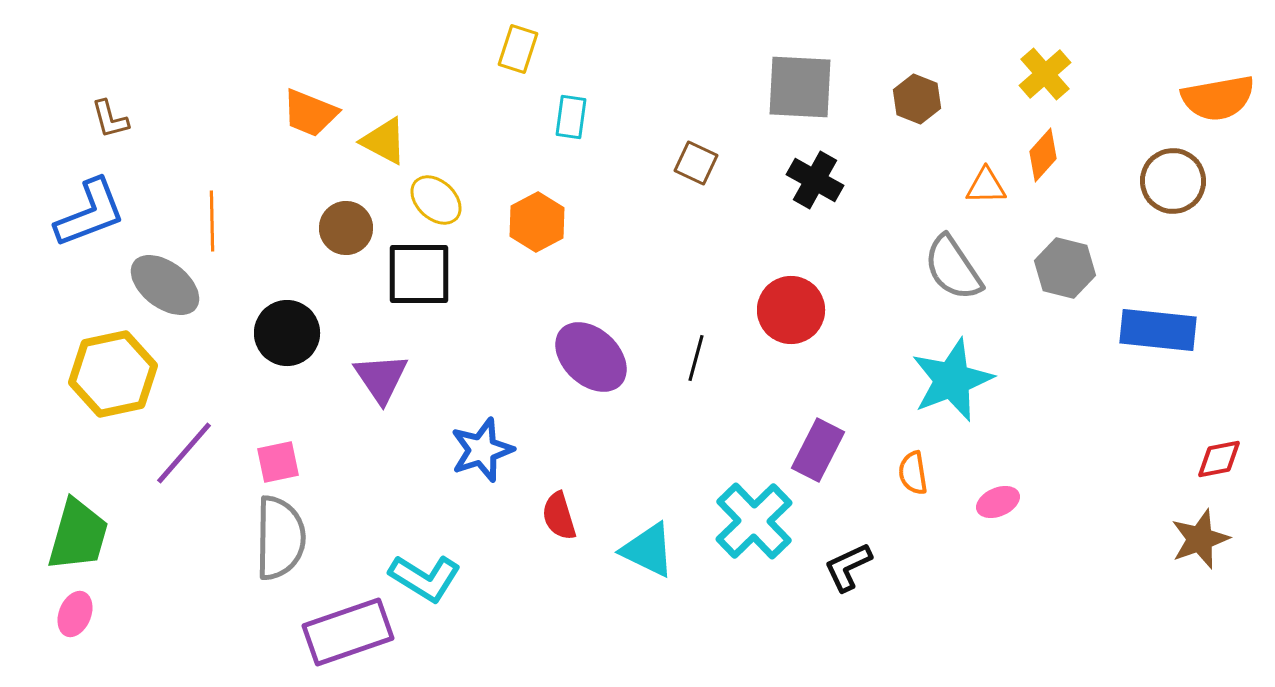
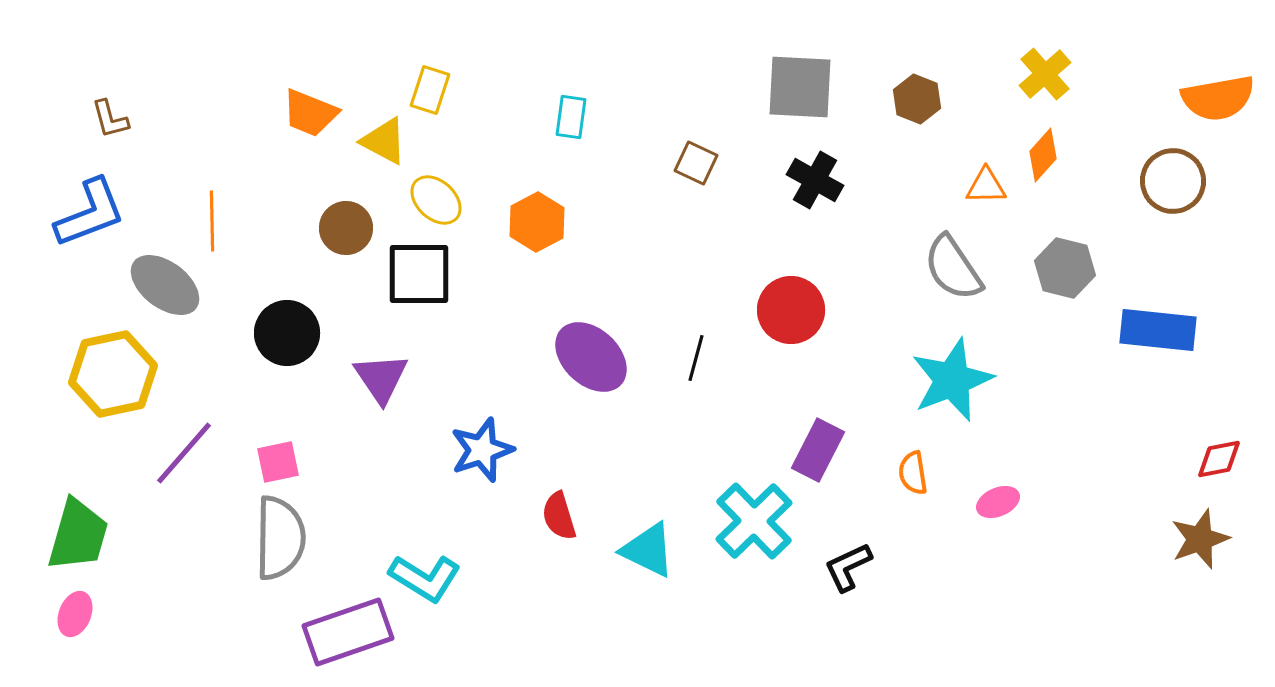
yellow rectangle at (518, 49): moved 88 px left, 41 px down
